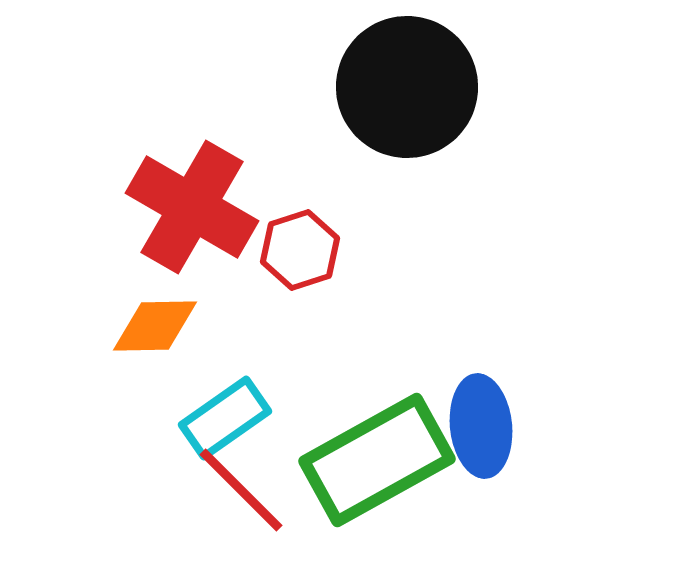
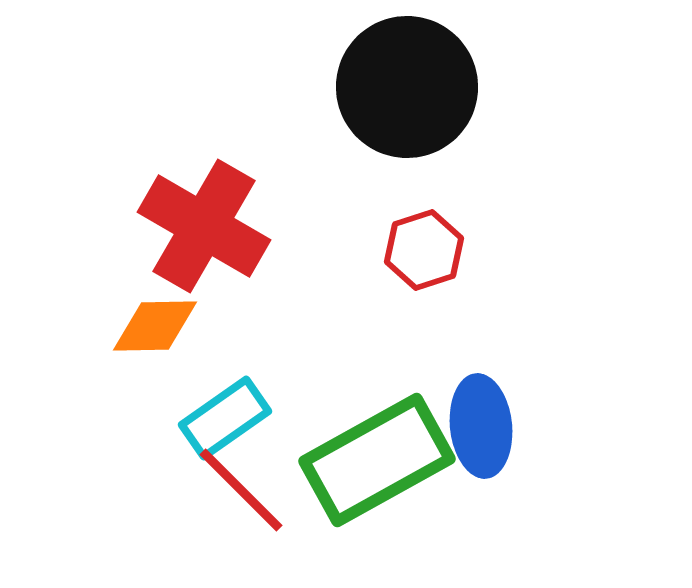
red cross: moved 12 px right, 19 px down
red hexagon: moved 124 px right
